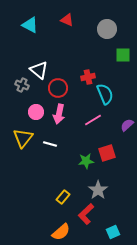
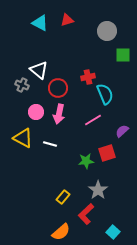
red triangle: rotated 40 degrees counterclockwise
cyan triangle: moved 10 px right, 2 px up
gray circle: moved 2 px down
purple semicircle: moved 5 px left, 6 px down
yellow triangle: rotated 40 degrees counterclockwise
cyan square: rotated 24 degrees counterclockwise
